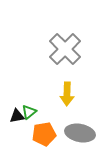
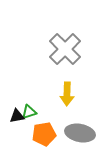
green triangle: rotated 21 degrees clockwise
